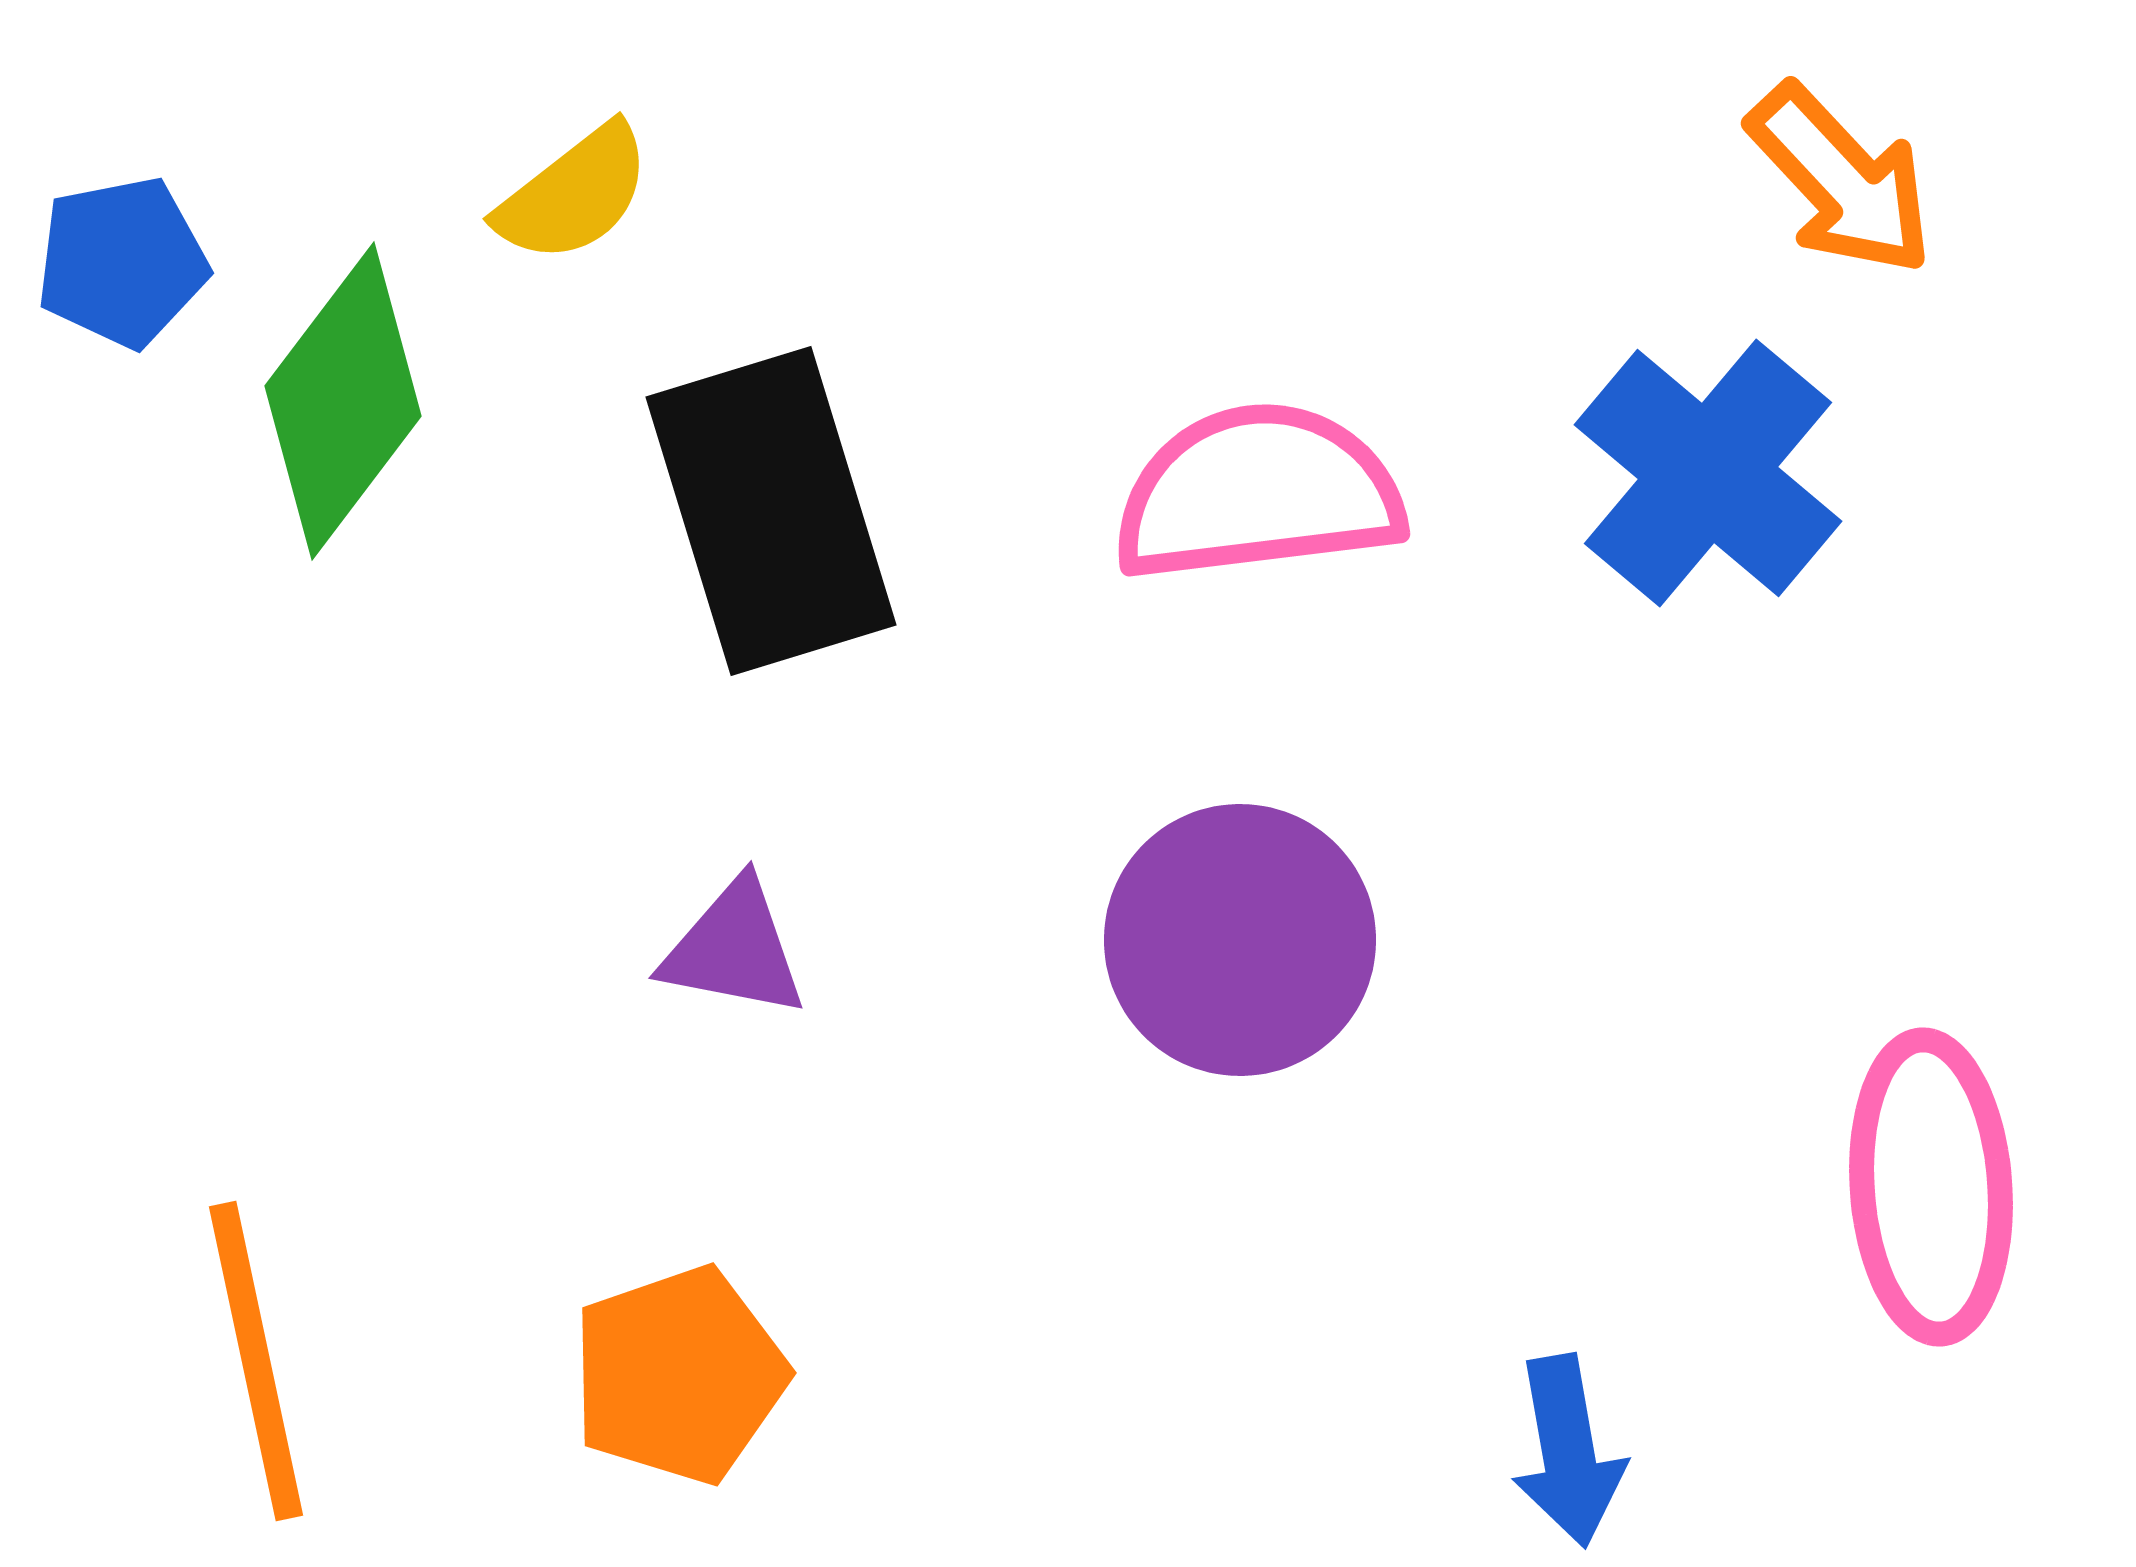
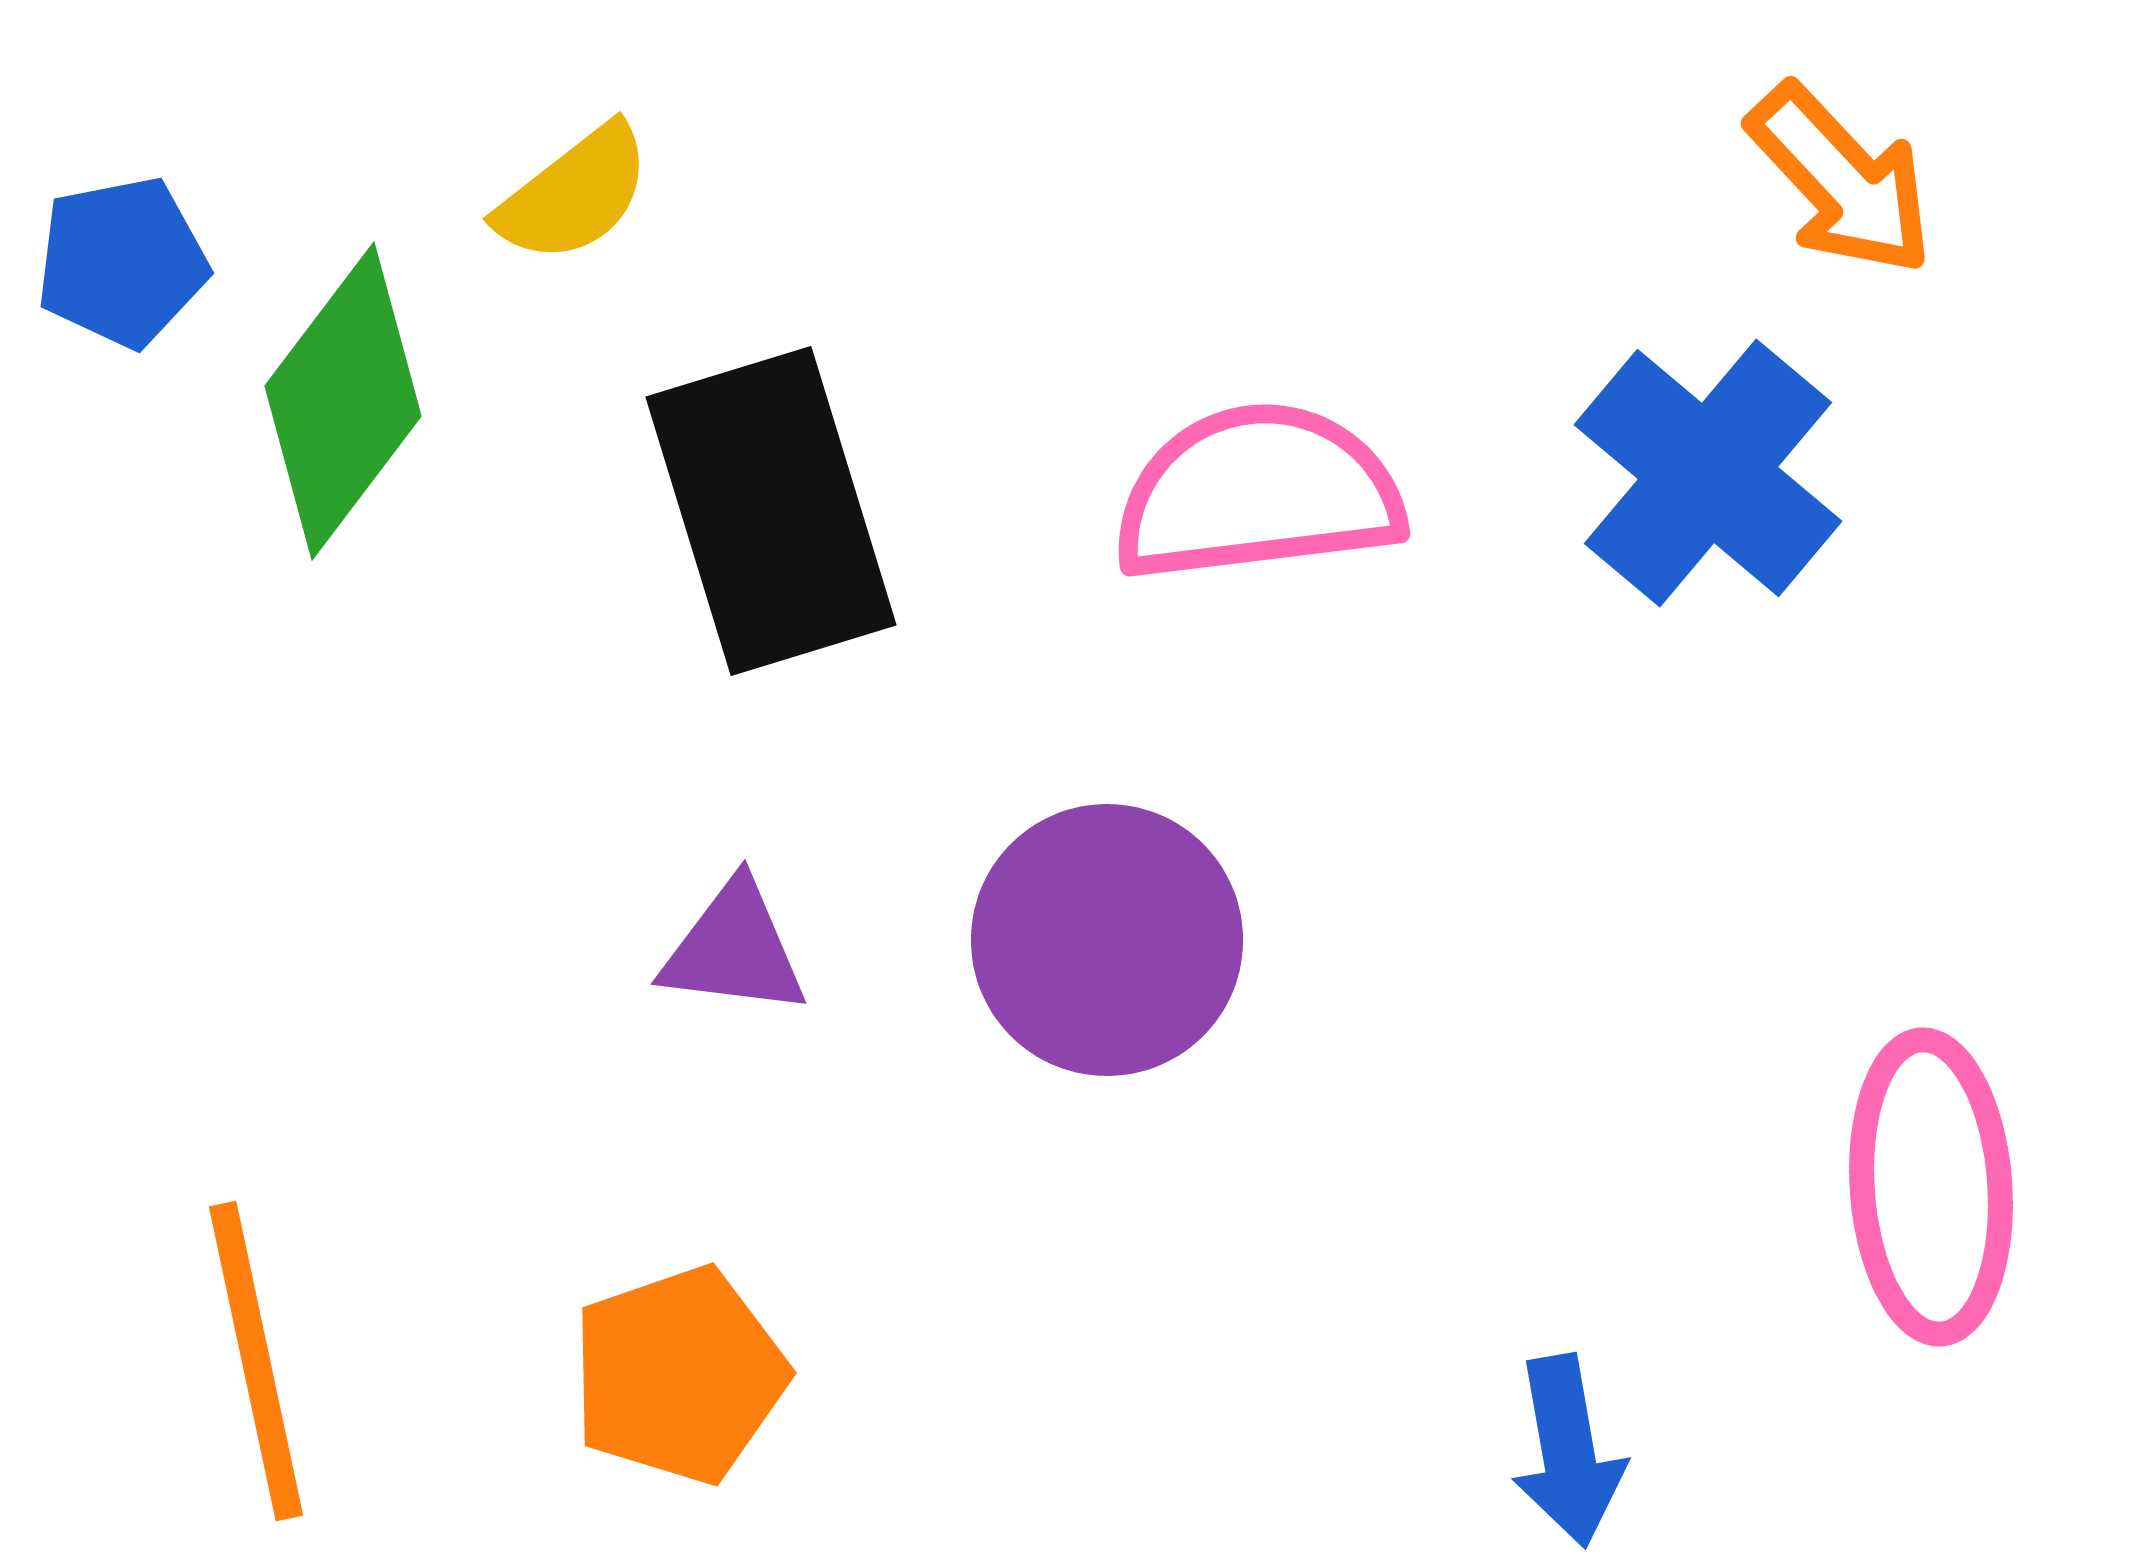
purple circle: moved 133 px left
purple triangle: rotated 4 degrees counterclockwise
